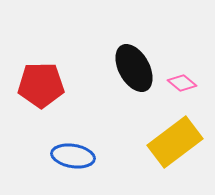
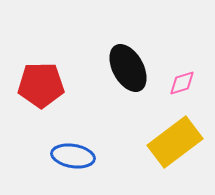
black ellipse: moved 6 px left
pink diamond: rotated 56 degrees counterclockwise
